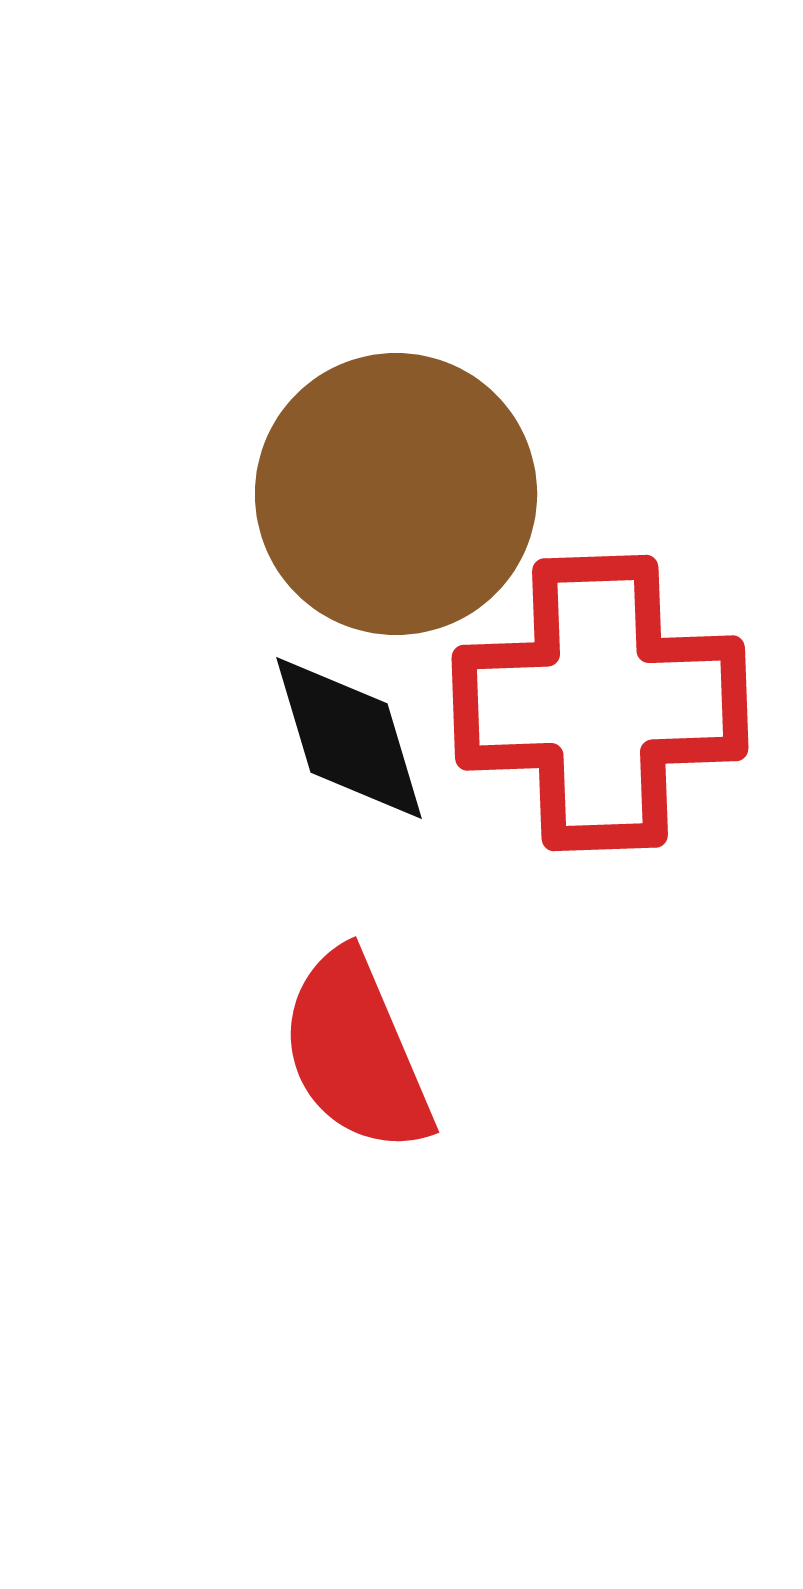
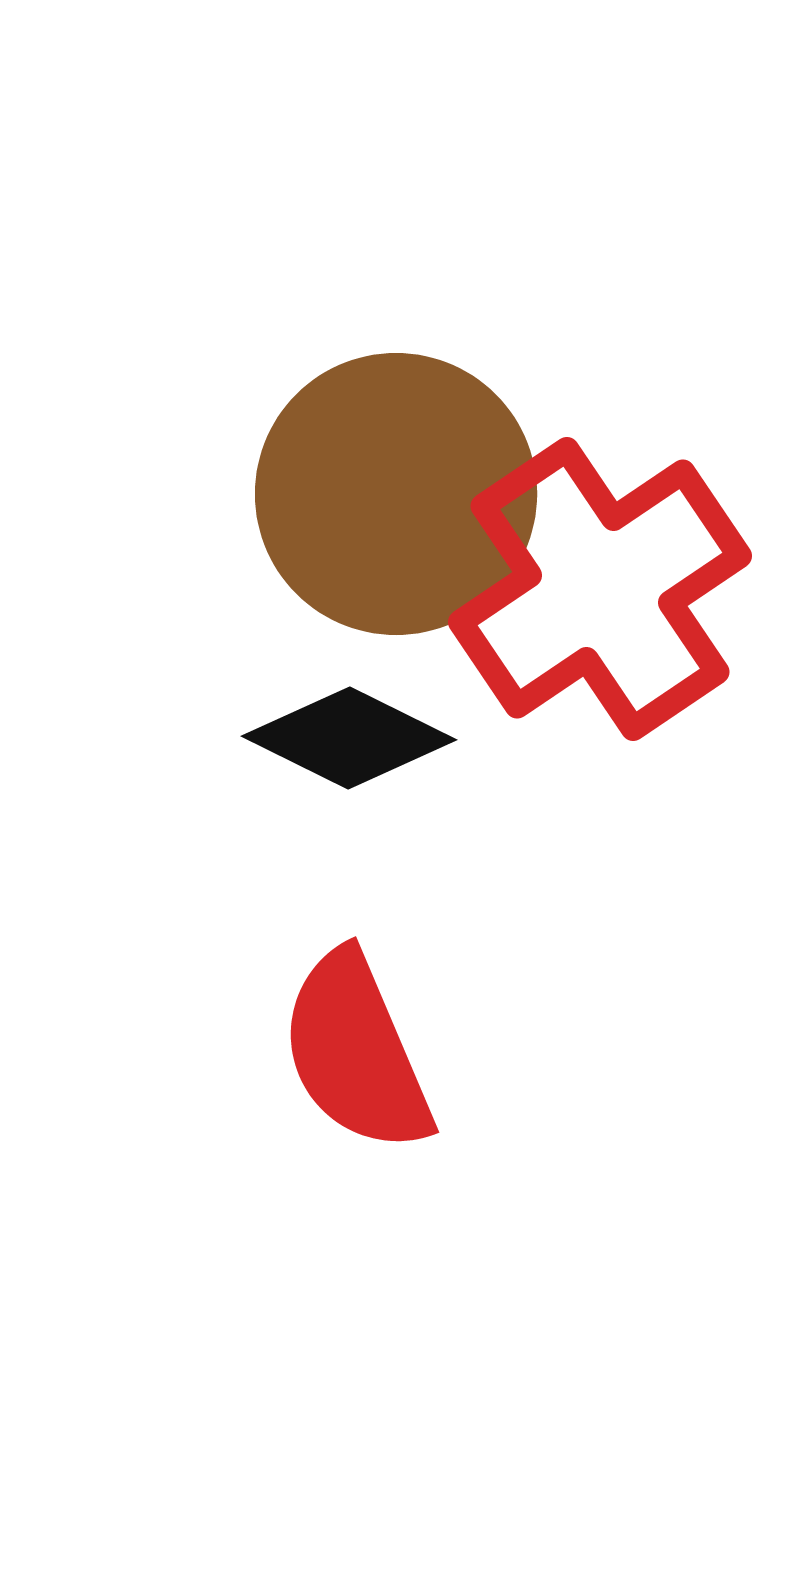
red cross: moved 114 px up; rotated 32 degrees counterclockwise
black diamond: rotated 47 degrees counterclockwise
